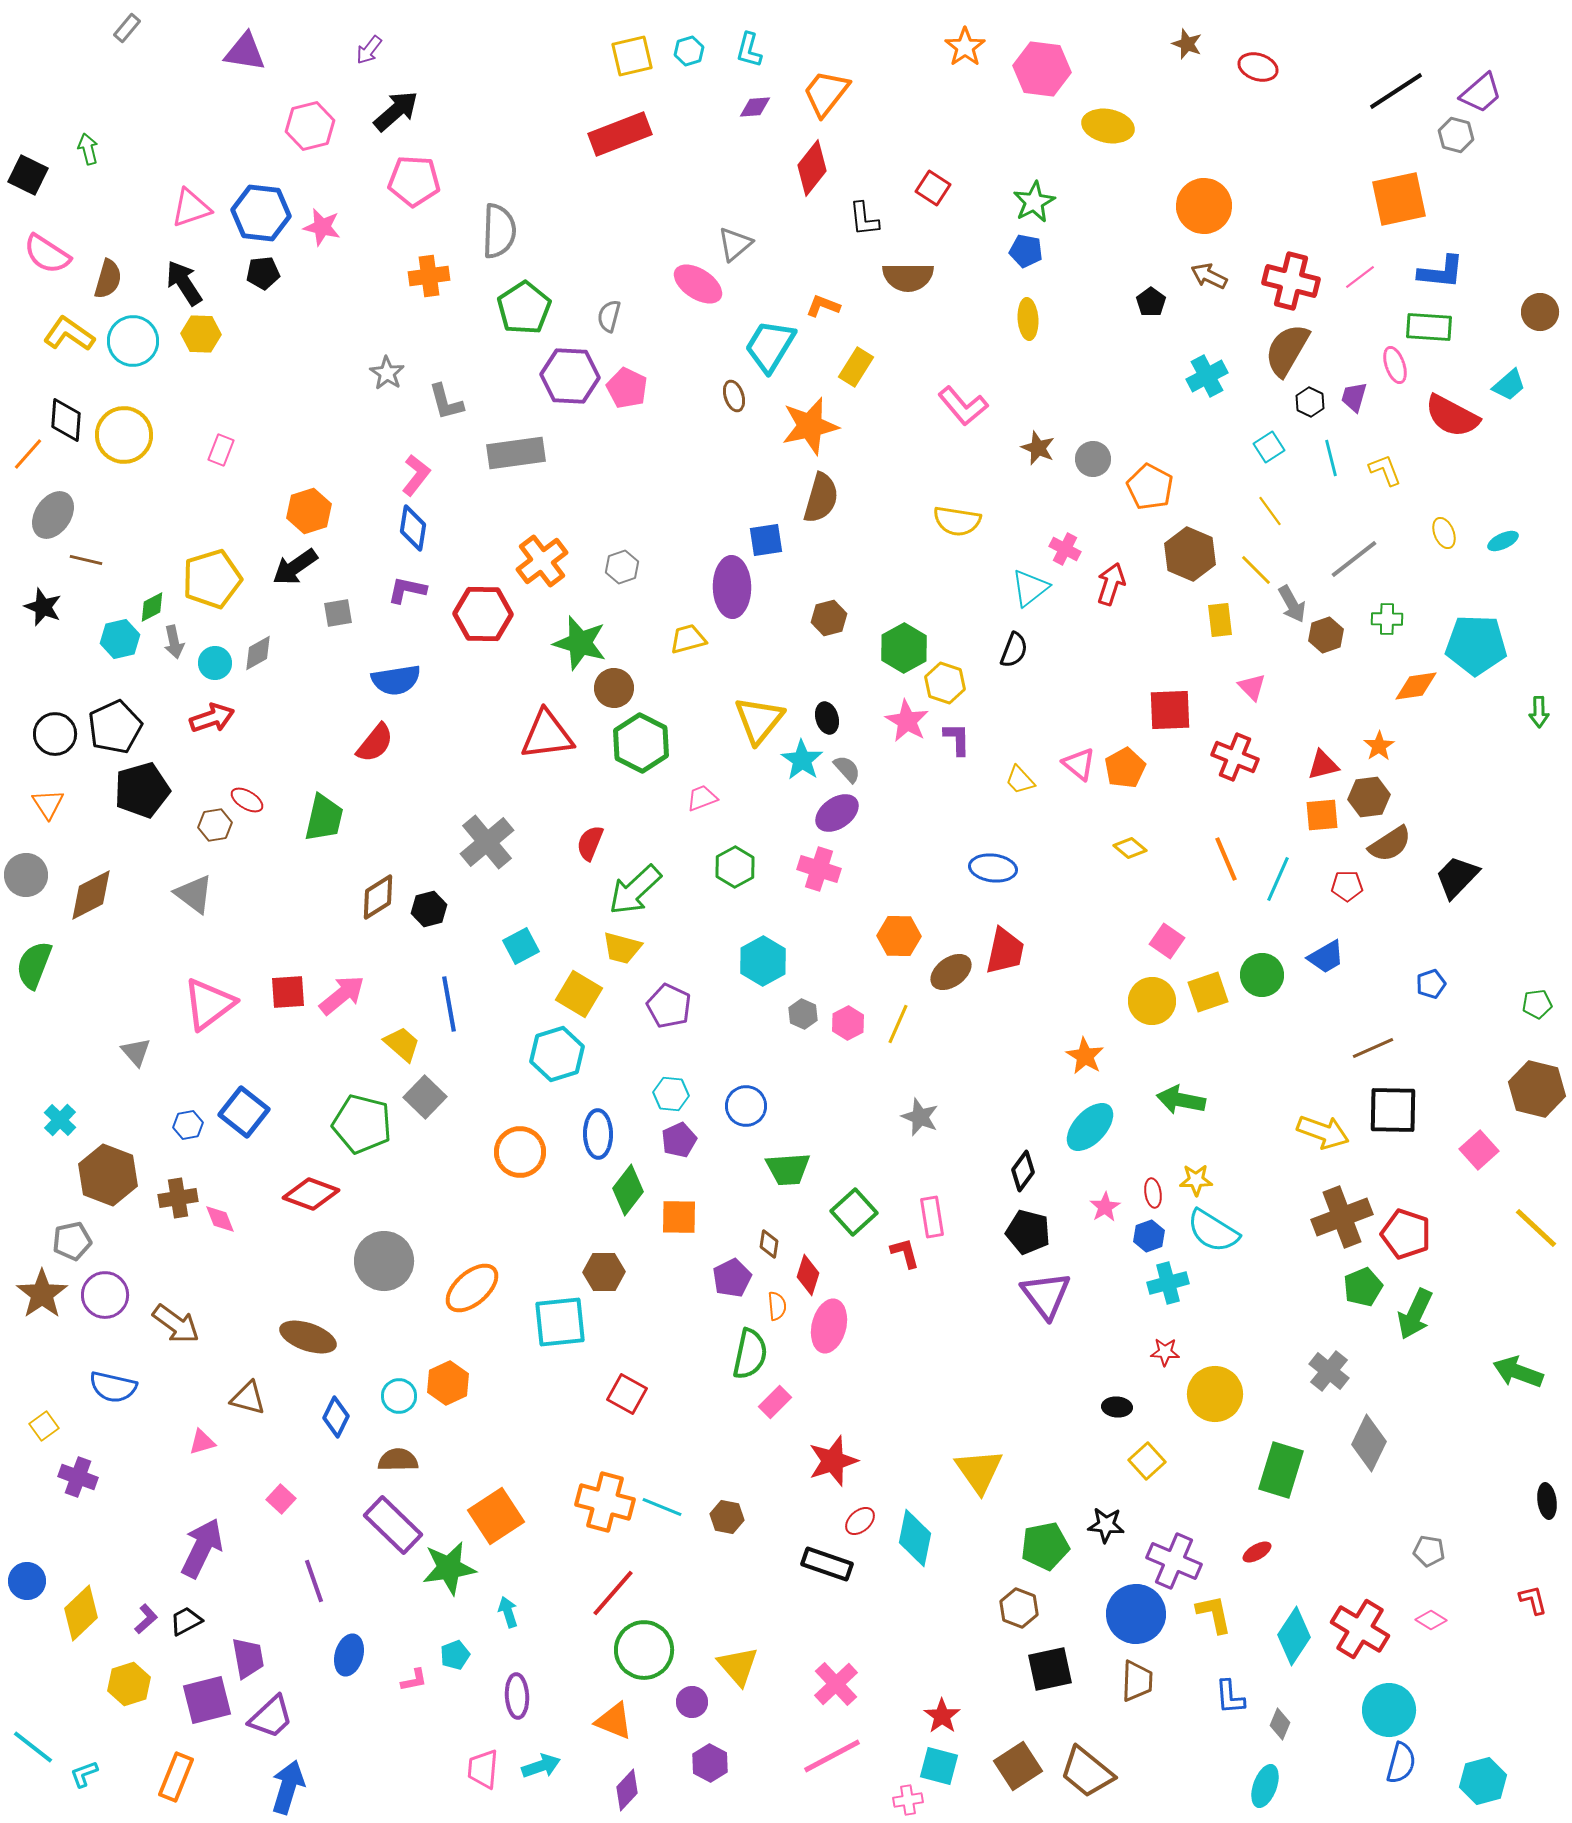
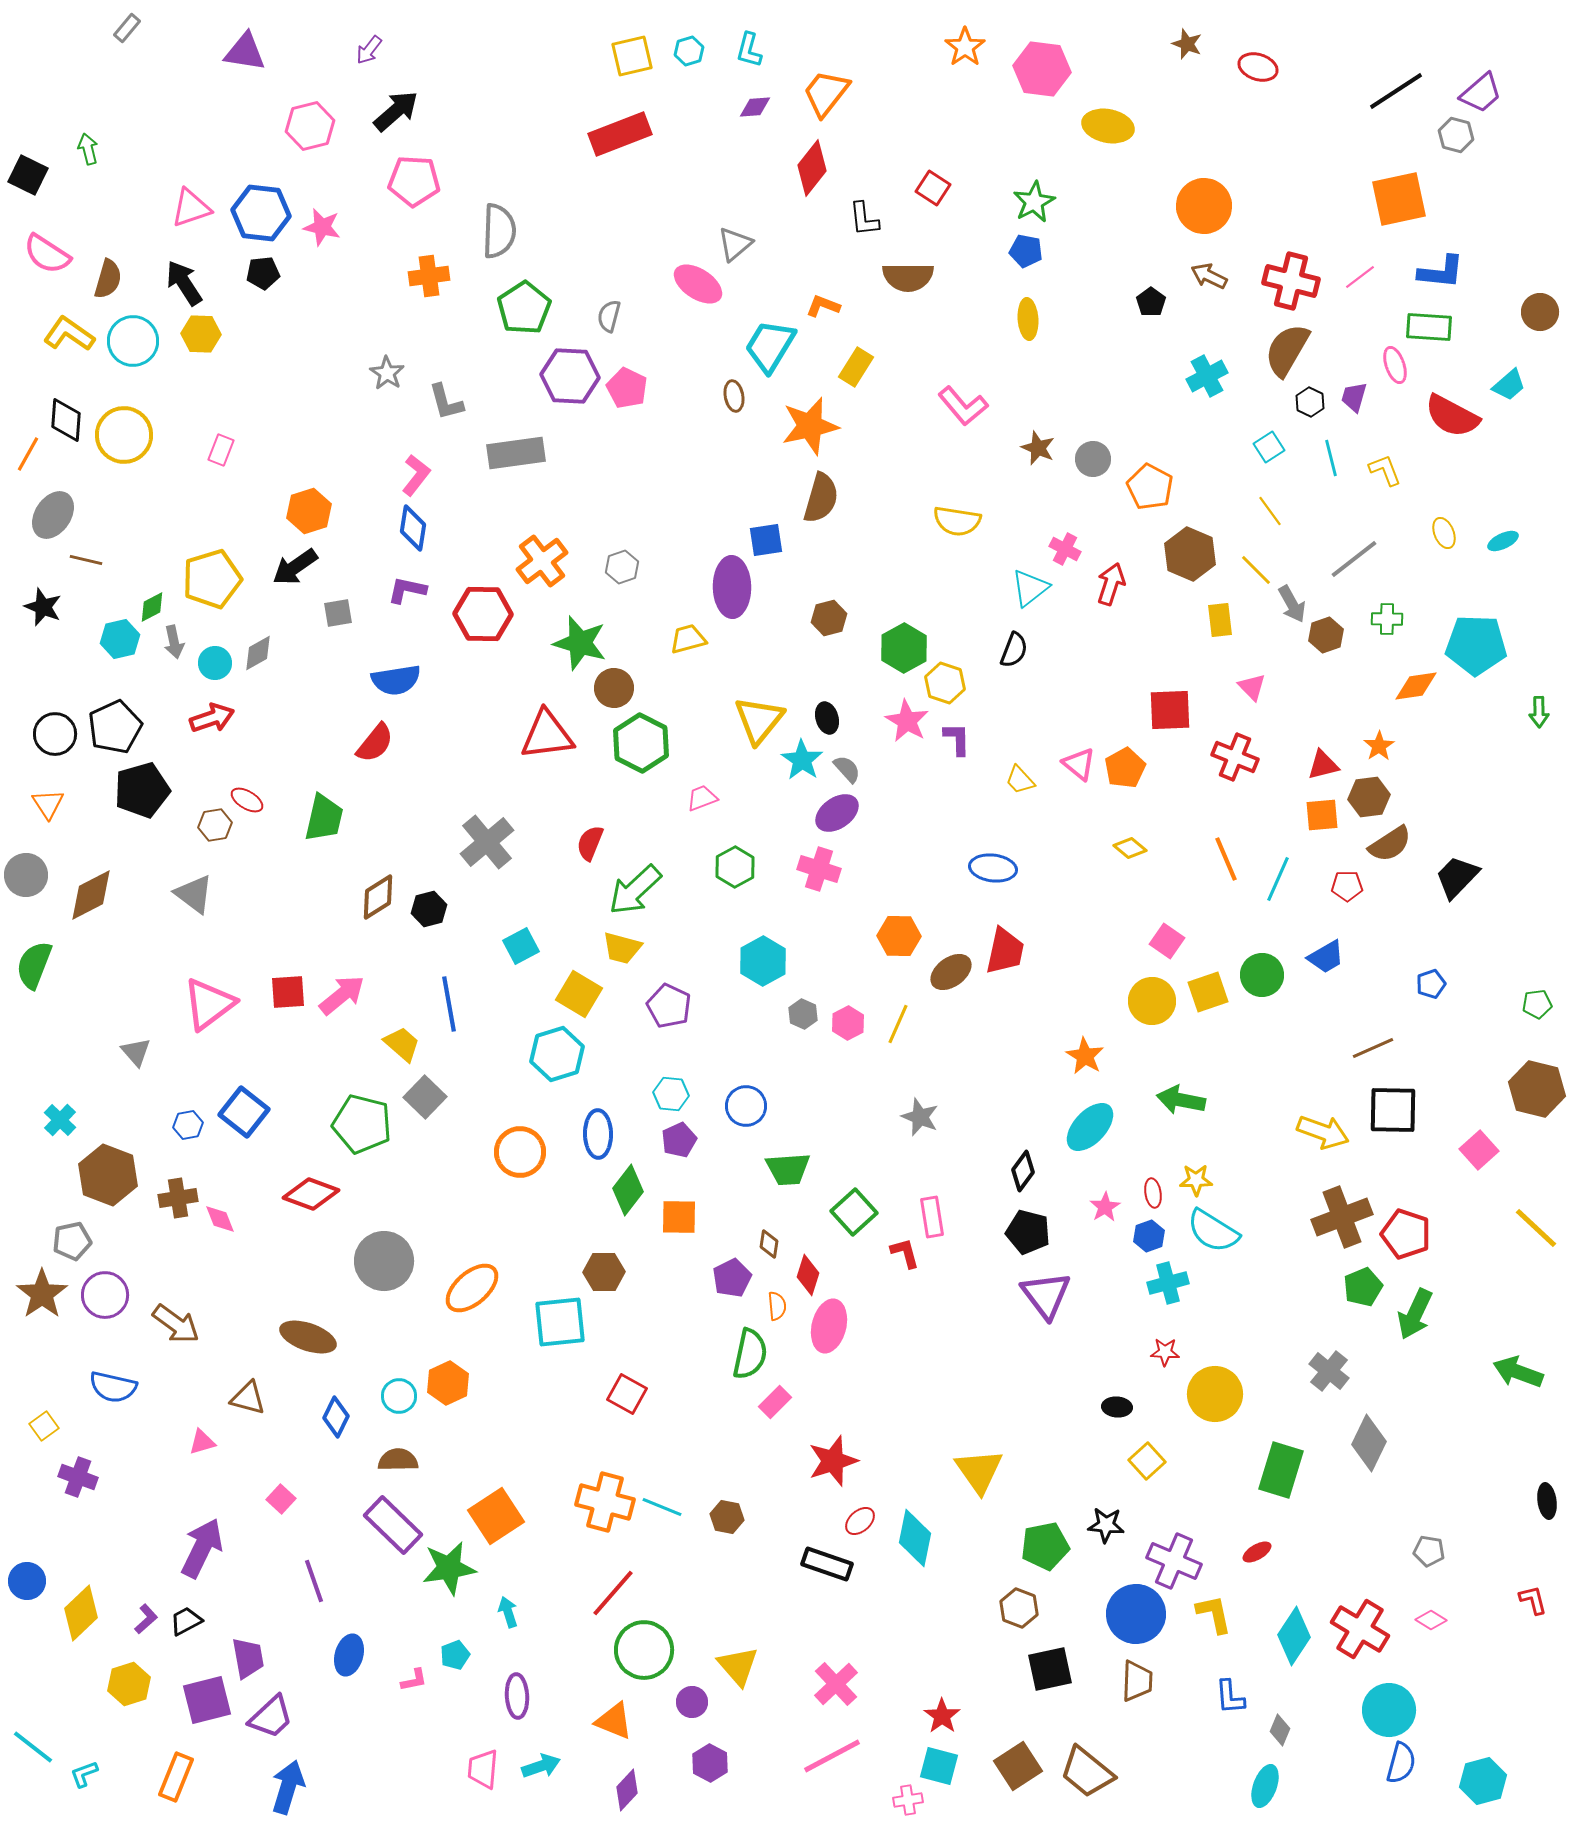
brown ellipse at (734, 396): rotated 8 degrees clockwise
orange line at (28, 454): rotated 12 degrees counterclockwise
gray diamond at (1280, 1724): moved 6 px down
